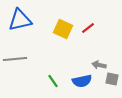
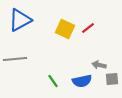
blue triangle: rotated 15 degrees counterclockwise
yellow square: moved 2 px right
gray square: rotated 16 degrees counterclockwise
